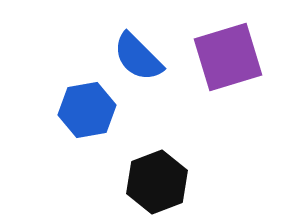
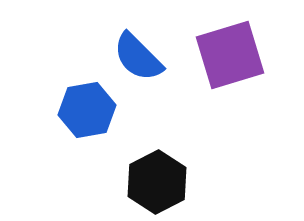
purple square: moved 2 px right, 2 px up
black hexagon: rotated 6 degrees counterclockwise
